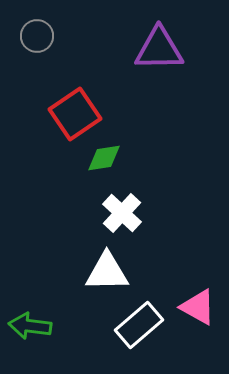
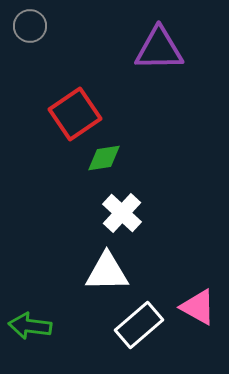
gray circle: moved 7 px left, 10 px up
